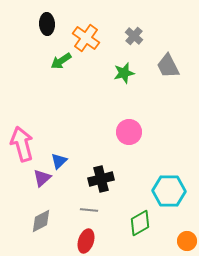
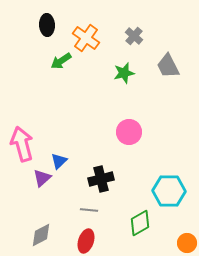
black ellipse: moved 1 px down
gray diamond: moved 14 px down
orange circle: moved 2 px down
